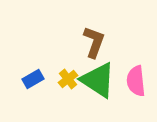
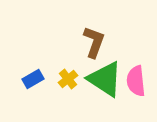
green triangle: moved 7 px right, 1 px up
